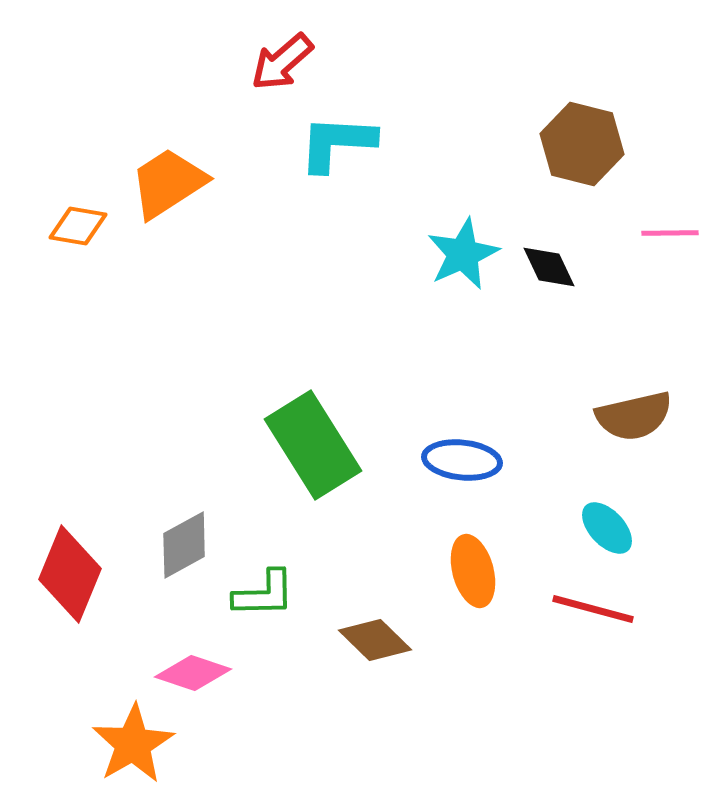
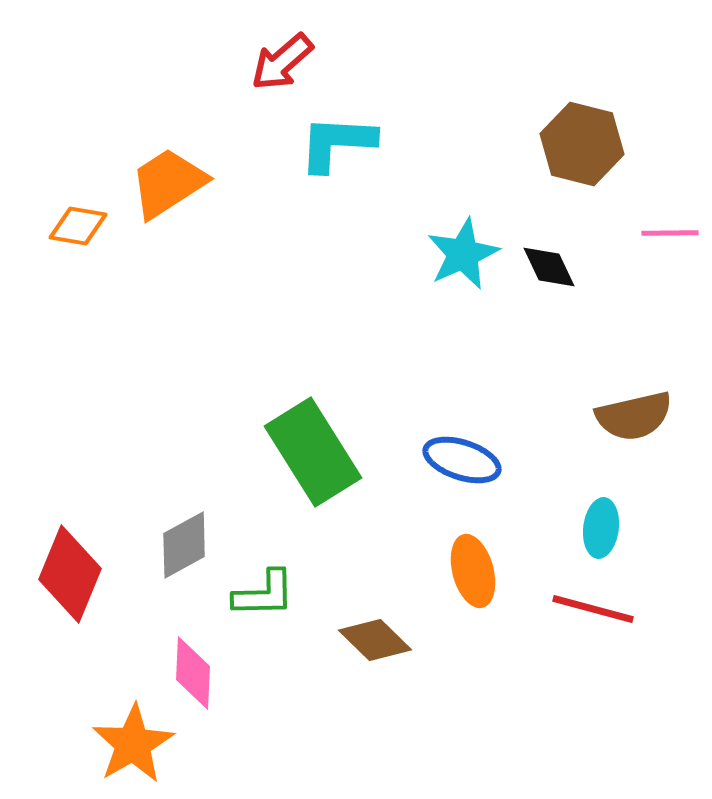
green rectangle: moved 7 px down
blue ellipse: rotated 12 degrees clockwise
cyan ellipse: moved 6 px left; rotated 50 degrees clockwise
pink diamond: rotated 74 degrees clockwise
